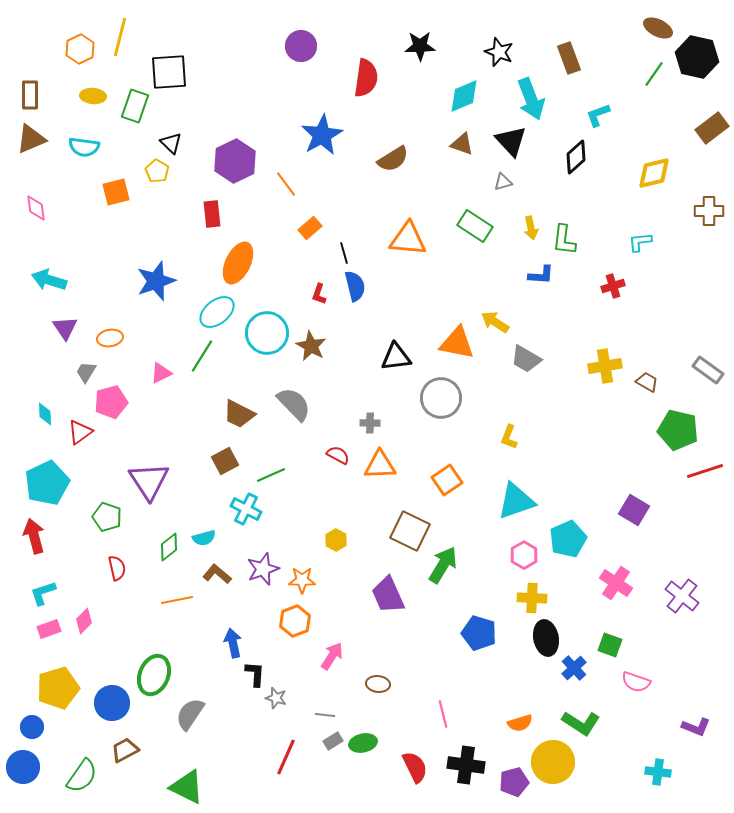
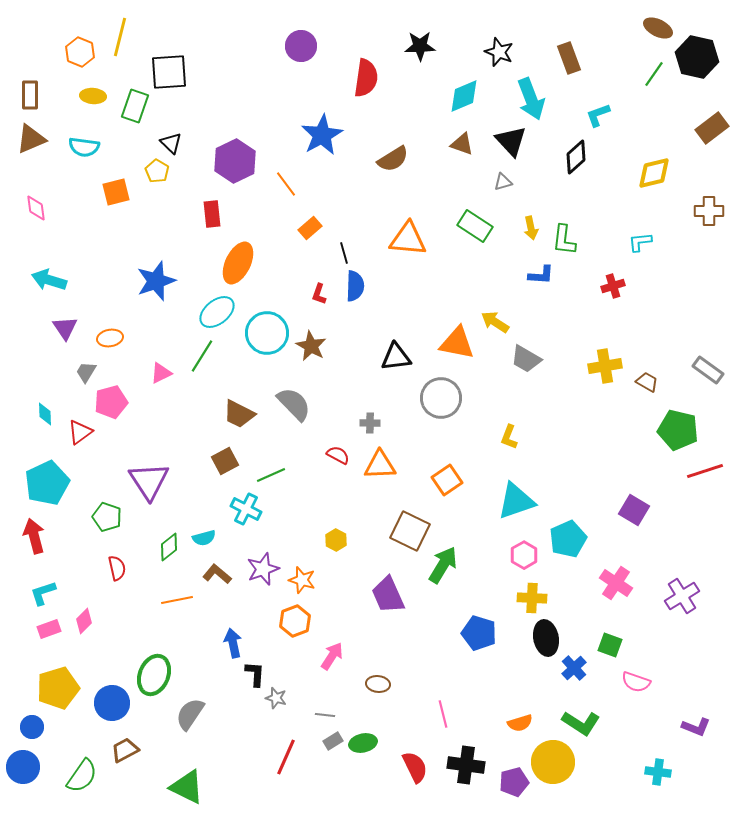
orange hexagon at (80, 49): moved 3 px down; rotated 12 degrees counterclockwise
blue semicircle at (355, 286): rotated 16 degrees clockwise
orange star at (302, 580): rotated 16 degrees clockwise
purple cross at (682, 596): rotated 20 degrees clockwise
